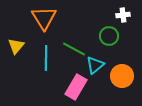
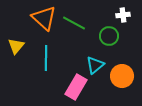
orange triangle: rotated 16 degrees counterclockwise
green line: moved 26 px up
